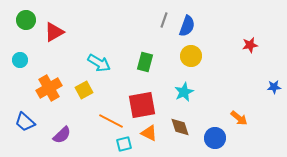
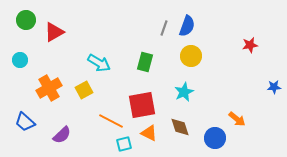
gray line: moved 8 px down
orange arrow: moved 2 px left, 1 px down
